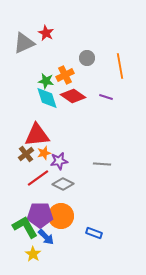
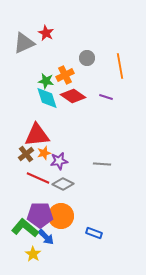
red line: rotated 60 degrees clockwise
green L-shape: moved 1 px down; rotated 20 degrees counterclockwise
